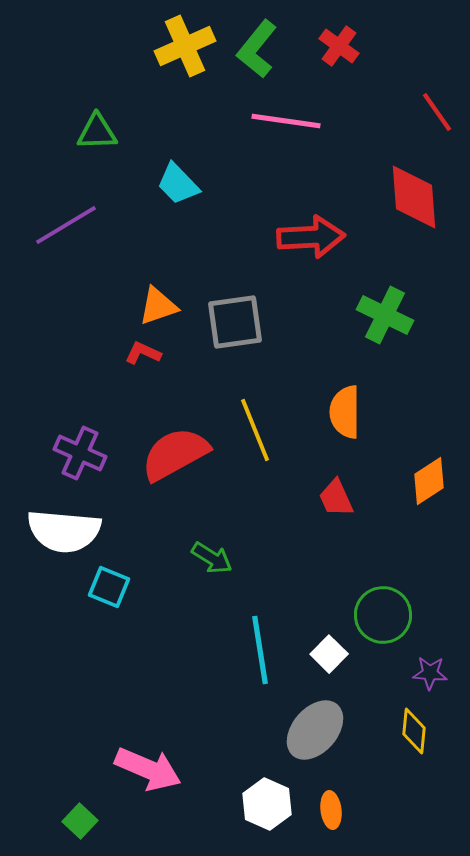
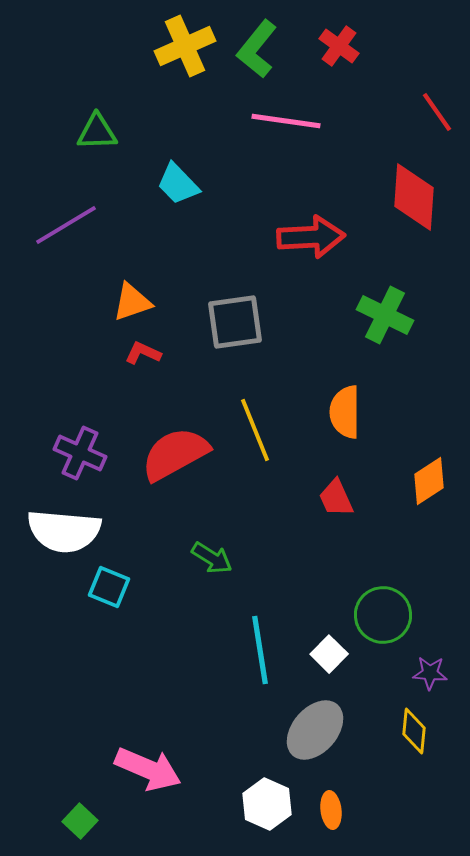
red diamond: rotated 8 degrees clockwise
orange triangle: moved 26 px left, 4 px up
